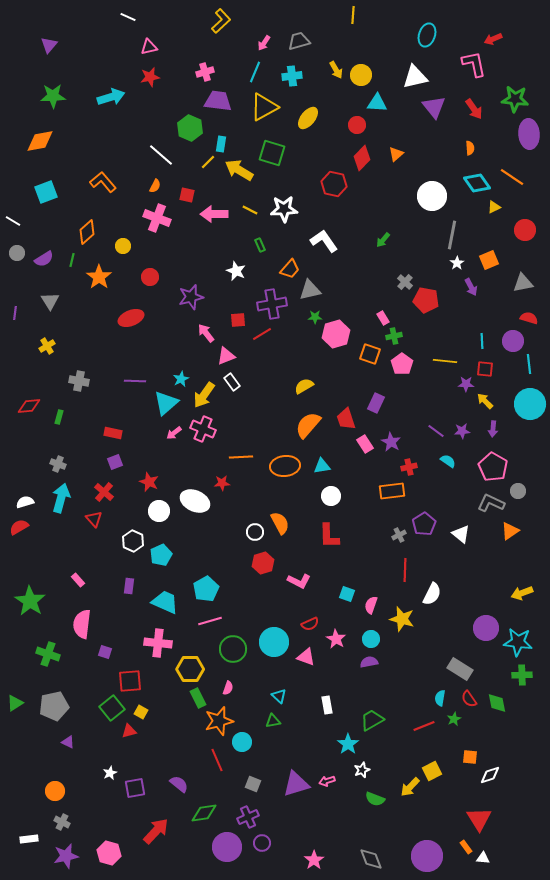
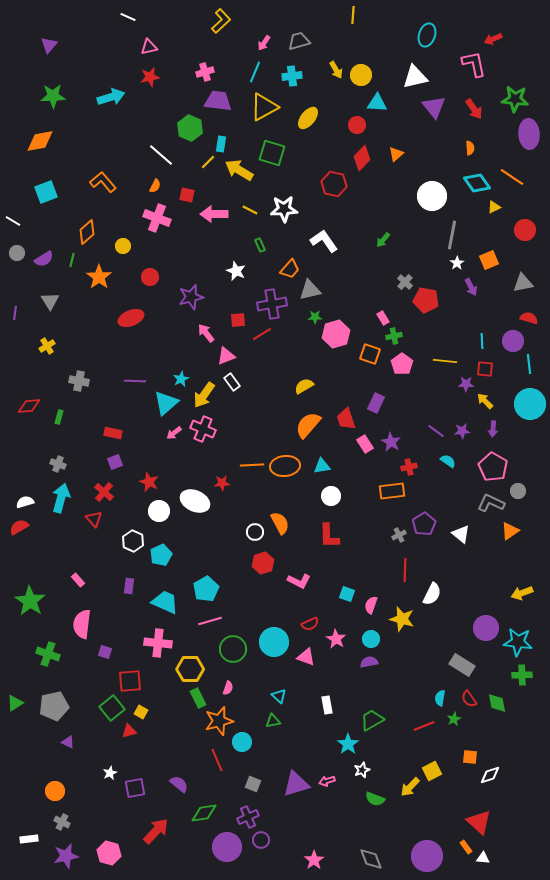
orange line at (241, 457): moved 11 px right, 8 px down
gray rectangle at (460, 669): moved 2 px right, 4 px up
red triangle at (479, 819): moved 3 px down; rotated 16 degrees counterclockwise
purple circle at (262, 843): moved 1 px left, 3 px up
